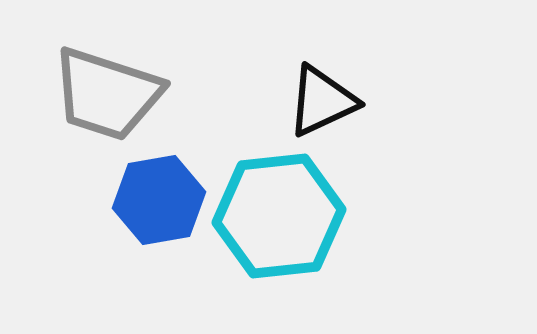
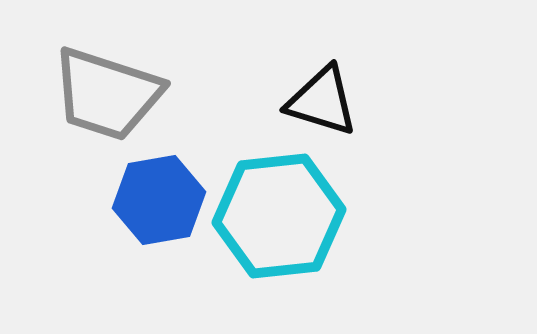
black triangle: rotated 42 degrees clockwise
